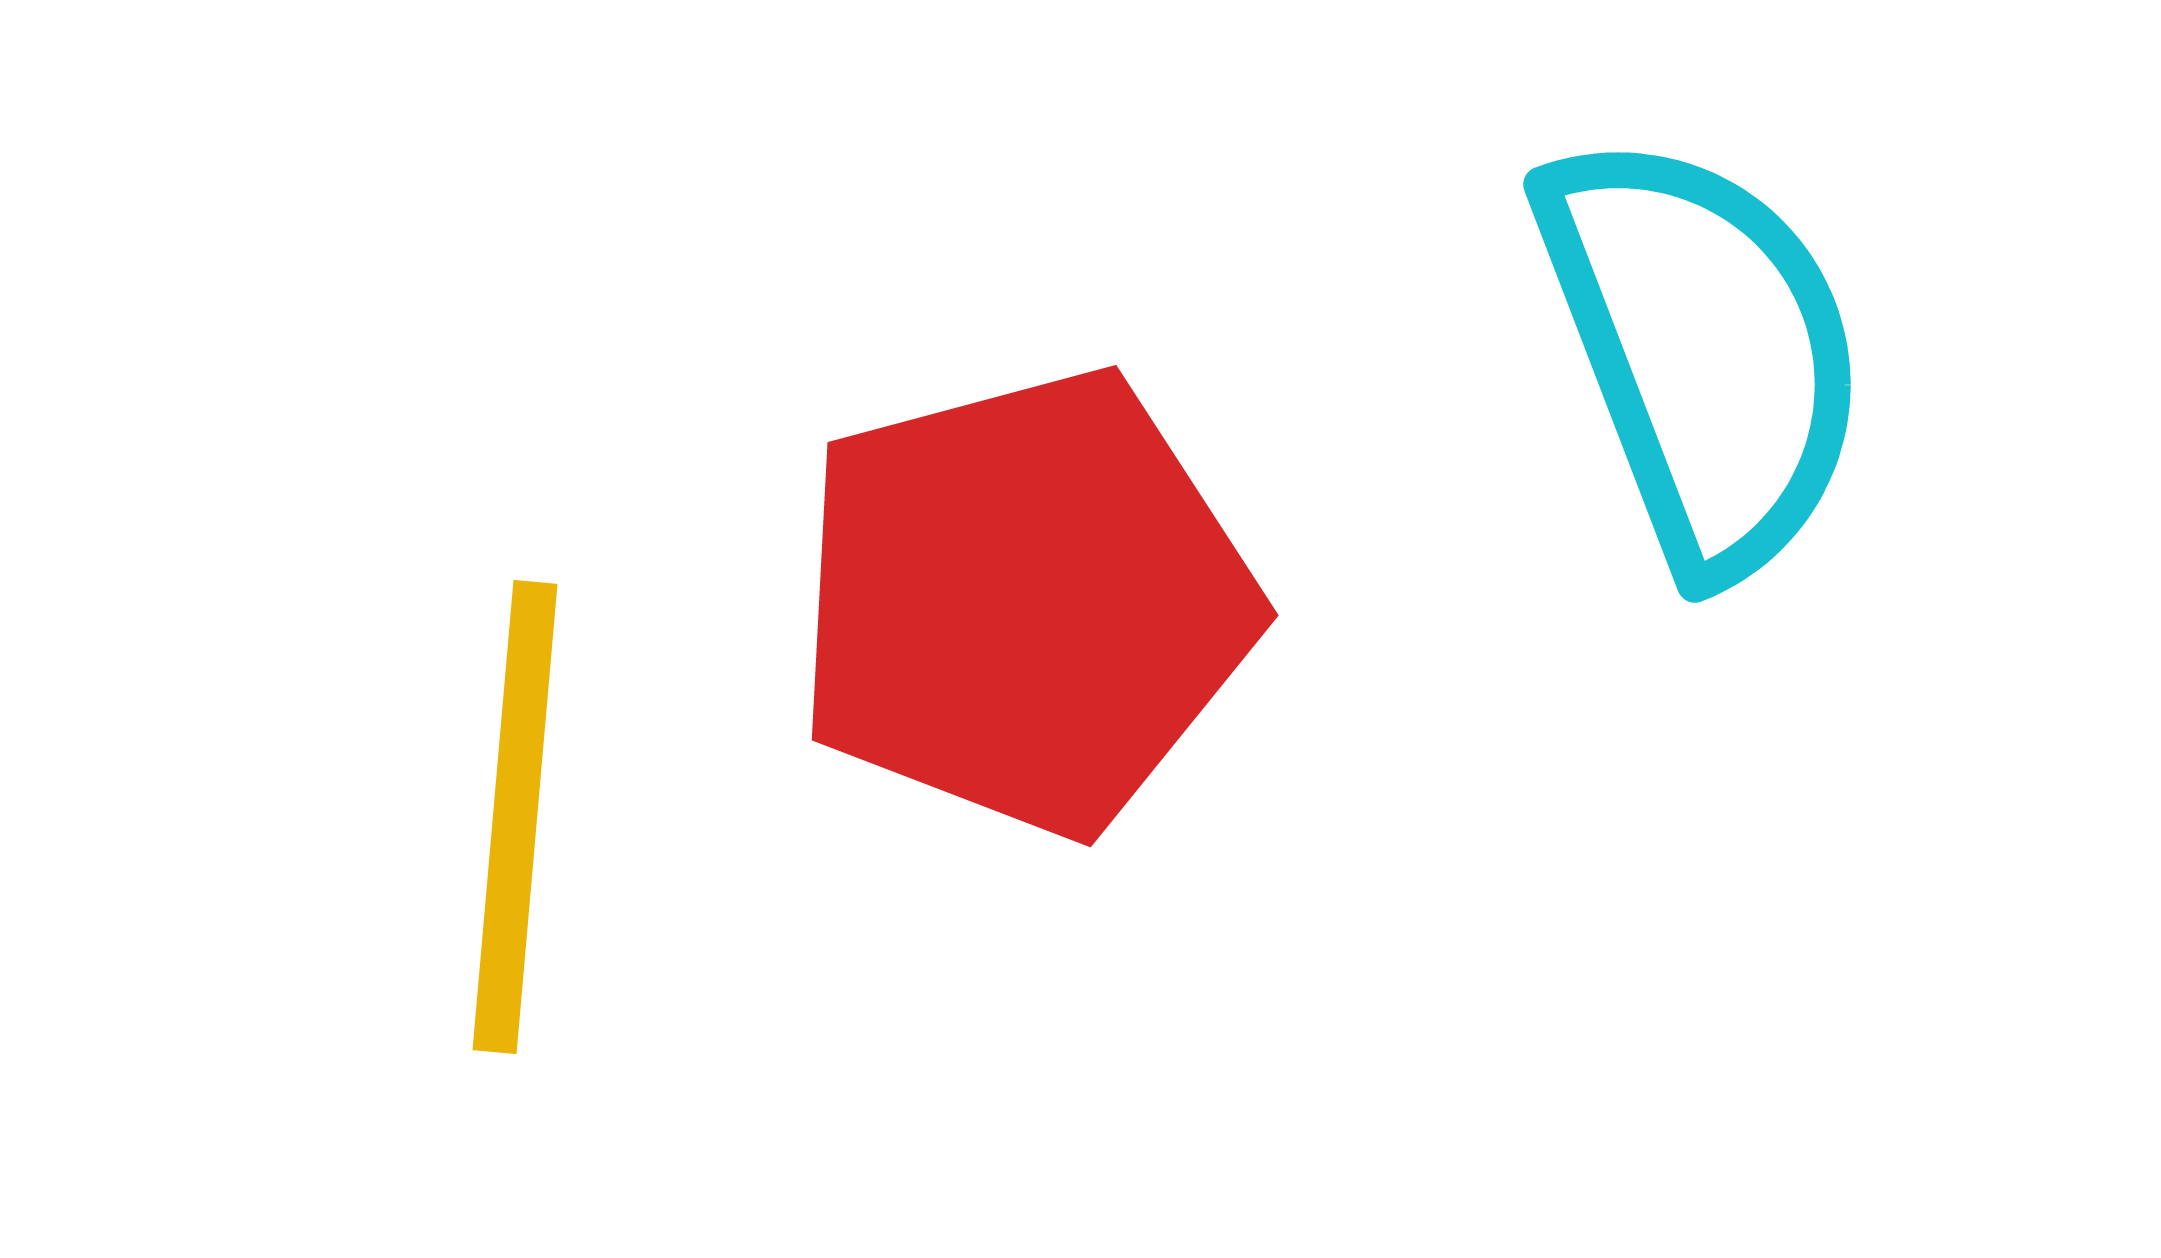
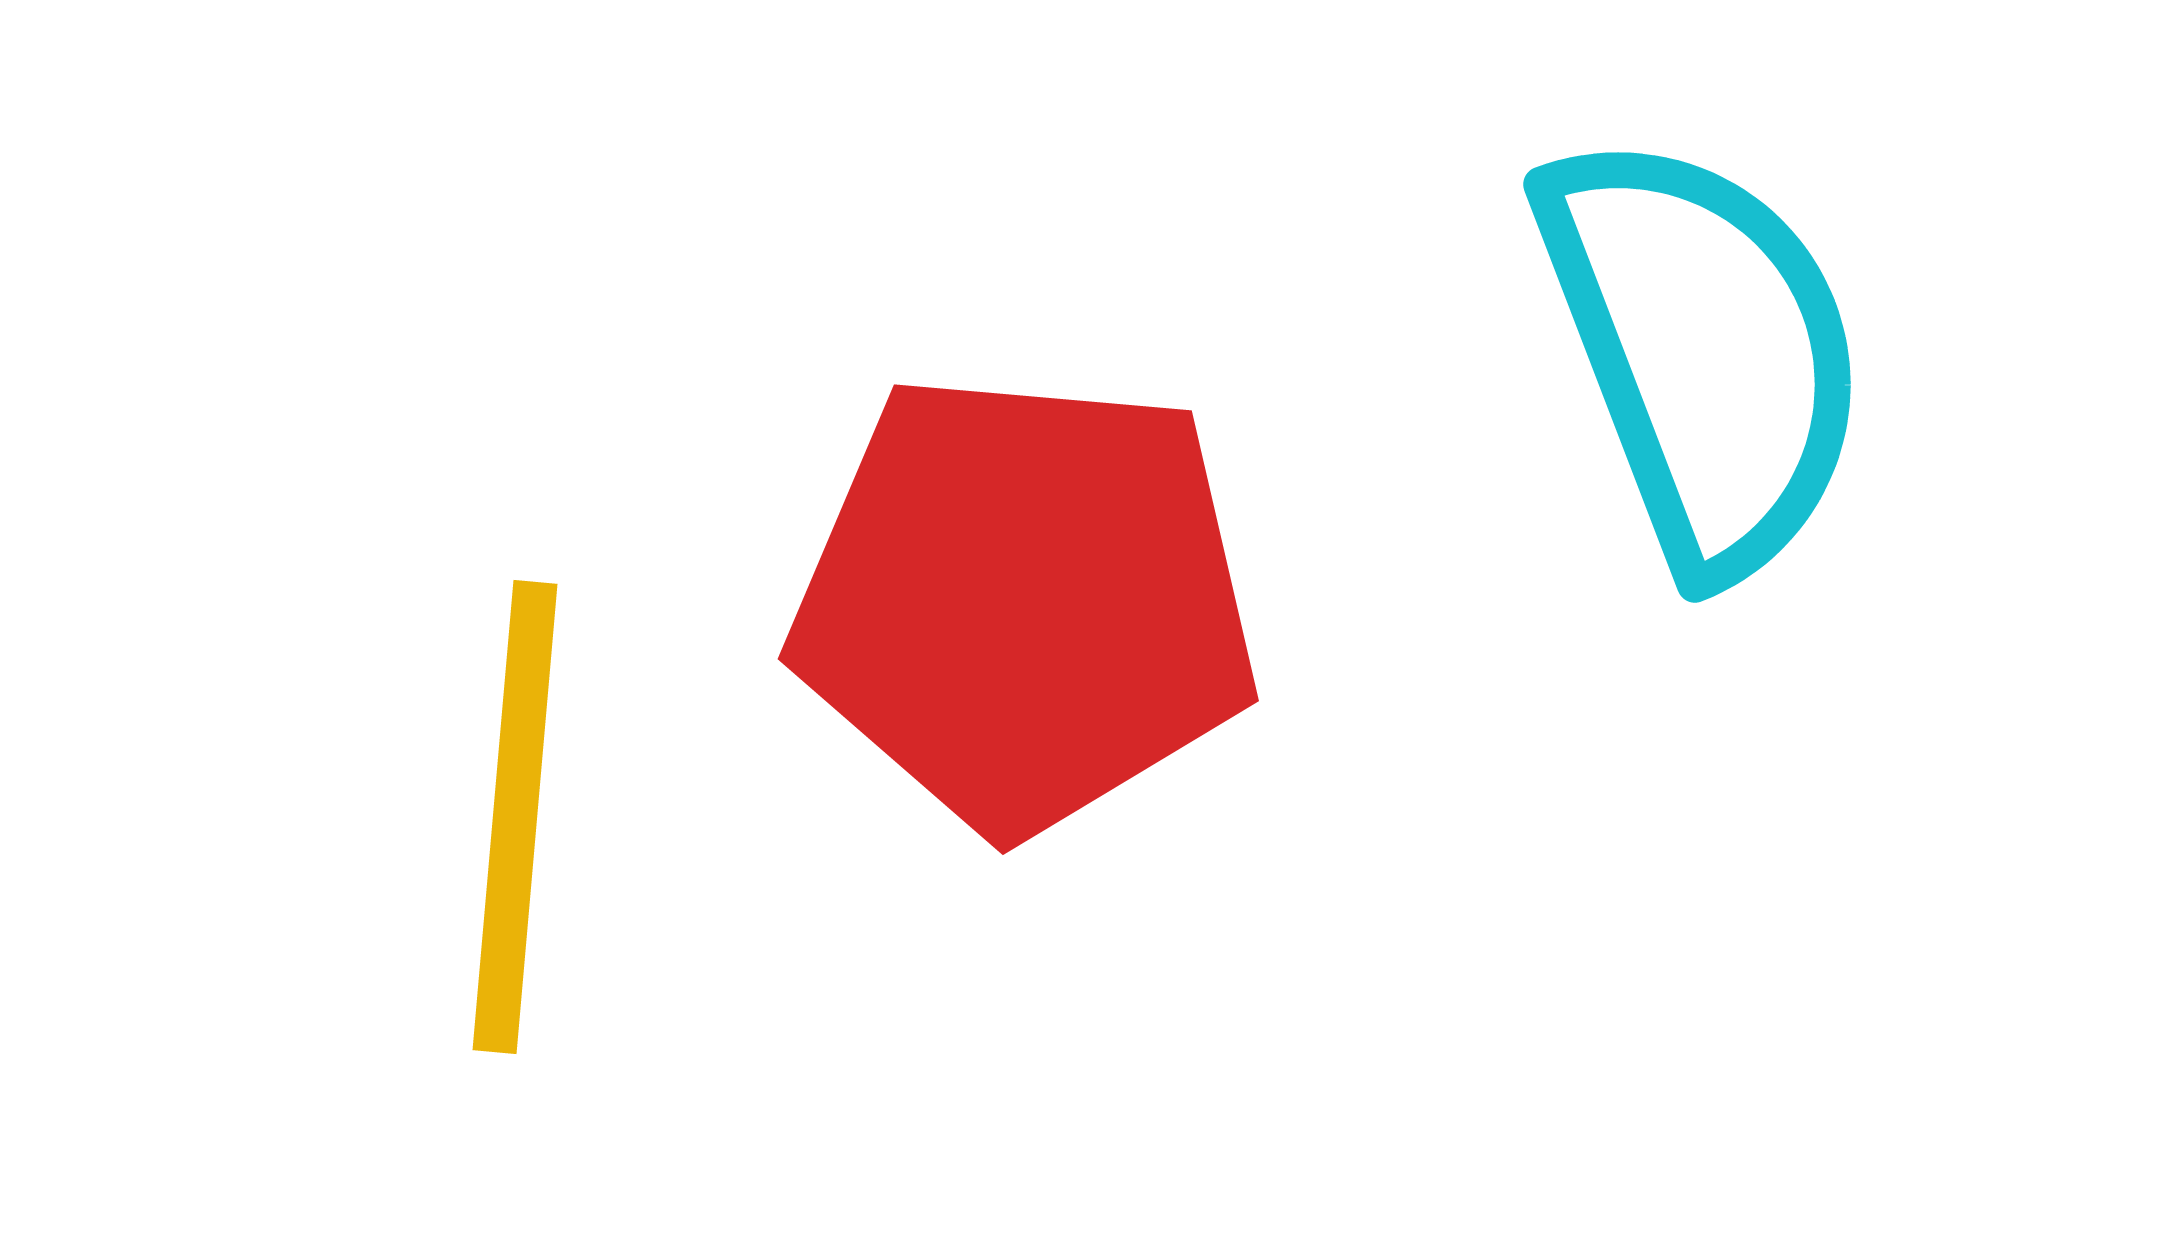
red pentagon: rotated 20 degrees clockwise
